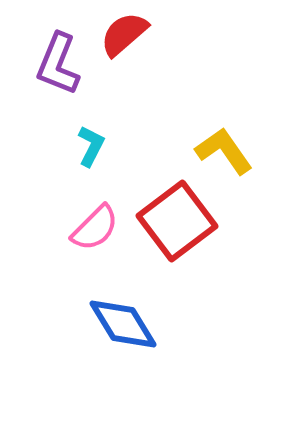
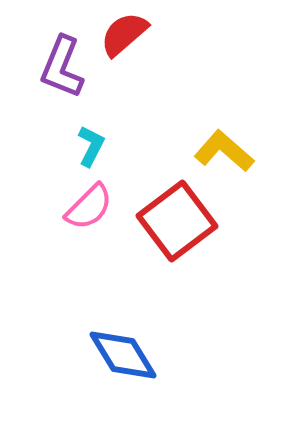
purple L-shape: moved 4 px right, 3 px down
yellow L-shape: rotated 14 degrees counterclockwise
pink semicircle: moved 6 px left, 21 px up
blue diamond: moved 31 px down
